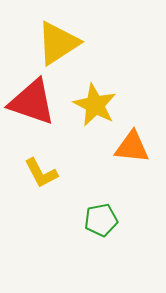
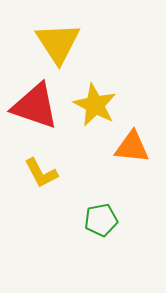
yellow triangle: rotated 30 degrees counterclockwise
red triangle: moved 3 px right, 4 px down
